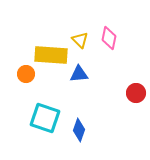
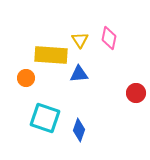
yellow triangle: rotated 12 degrees clockwise
orange circle: moved 4 px down
